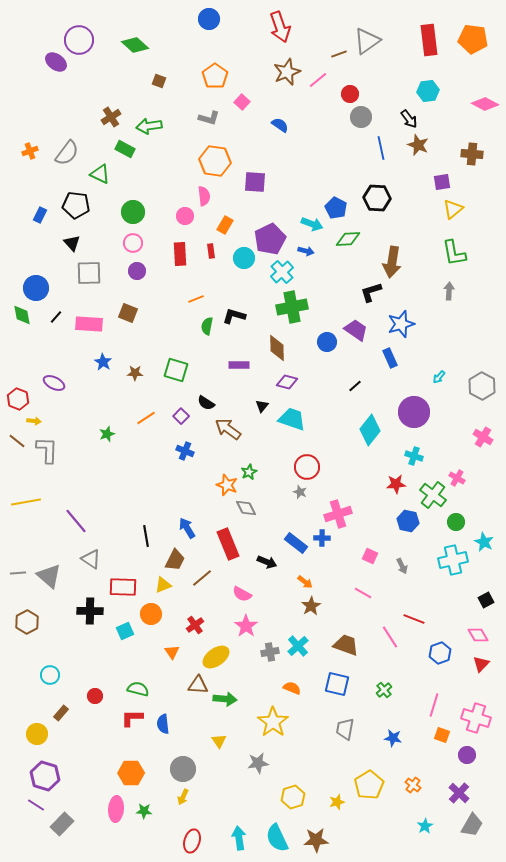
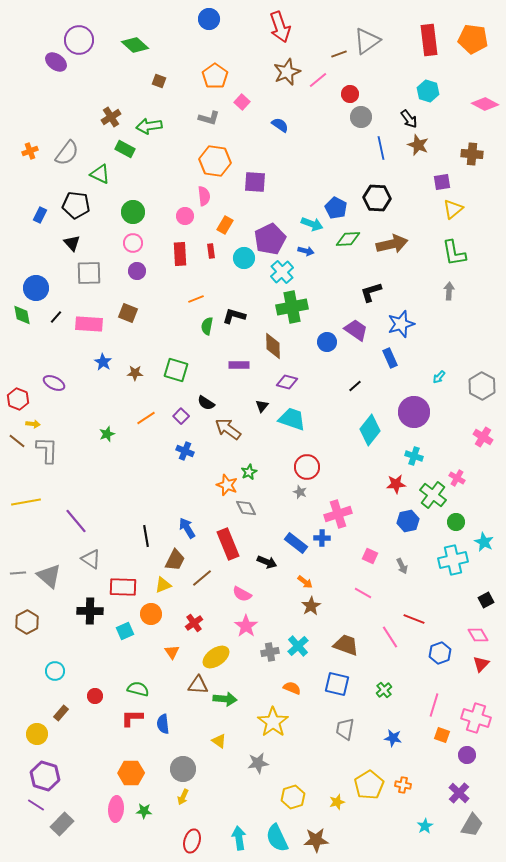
cyan hexagon at (428, 91): rotated 25 degrees clockwise
brown arrow at (392, 262): moved 18 px up; rotated 112 degrees counterclockwise
brown diamond at (277, 348): moved 4 px left, 2 px up
yellow arrow at (34, 421): moved 1 px left, 3 px down
blue hexagon at (408, 521): rotated 25 degrees counterclockwise
red cross at (195, 625): moved 1 px left, 2 px up
cyan circle at (50, 675): moved 5 px right, 4 px up
yellow triangle at (219, 741): rotated 21 degrees counterclockwise
orange cross at (413, 785): moved 10 px left; rotated 28 degrees counterclockwise
